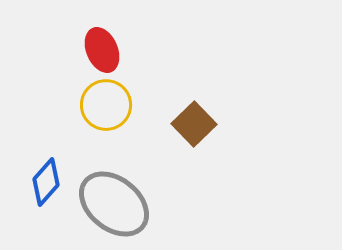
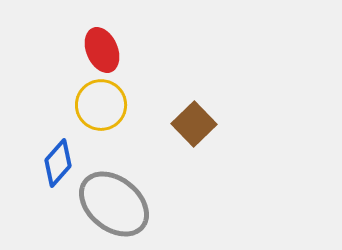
yellow circle: moved 5 px left
blue diamond: moved 12 px right, 19 px up
